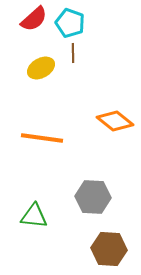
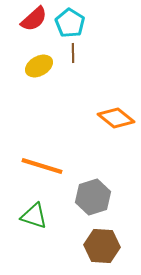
cyan pentagon: rotated 12 degrees clockwise
yellow ellipse: moved 2 px left, 2 px up
orange diamond: moved 1 px right, 3 px up
orange line: moved 28 px down; rotated 9 degrees clockwise
gray hexagon: rotated 20 degrees counterclockwise
green triangle: rotated 12 degrees clockwise
brown hexagon: moved 7 px left, 3 px up
